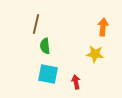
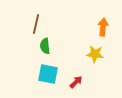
red arrow: rotated 56 degrees clockwise
